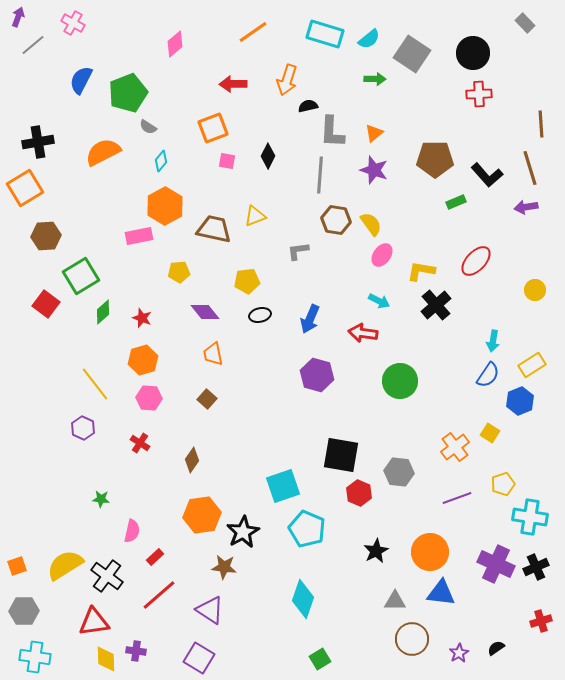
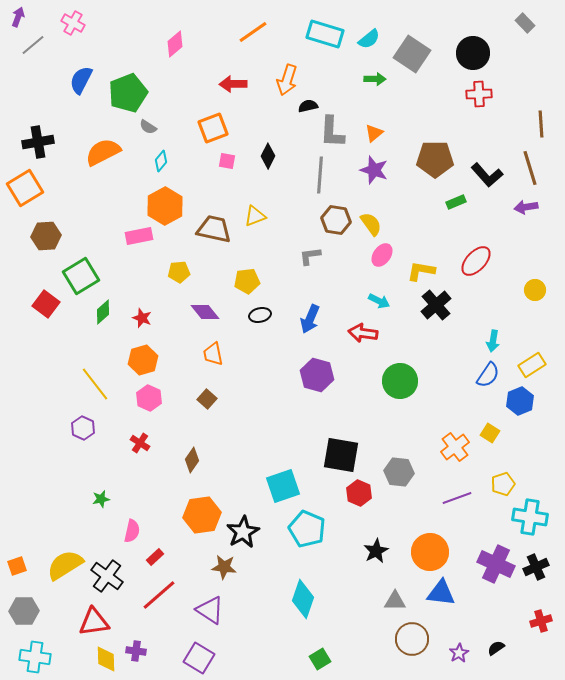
gray L-shape at (298, 251): moved 12 px right, 5 px down
pink hexagon at (149, 398): rotated 20 degrees clockwise
green star at (101, 499): rotated 18 degrees counterclockwise
